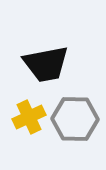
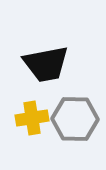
yellow cross: moved 3 px right, 1 px down; rotated 16 degrees clockwise
